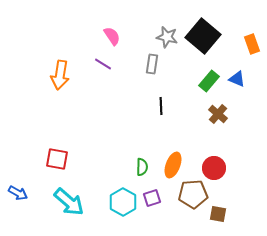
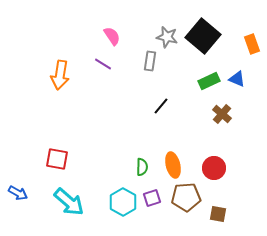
gray rectangle: moved 2 px left, 3 px up
green rectangle: rotated 25 degrees clockwise
black line: rotated 42 degrees clockwise
brown cross: moved 4 px right
orange ellipse: rotated 35 degrees counterclockwise
brown pentagon: moved 7 px left, 3 px down
